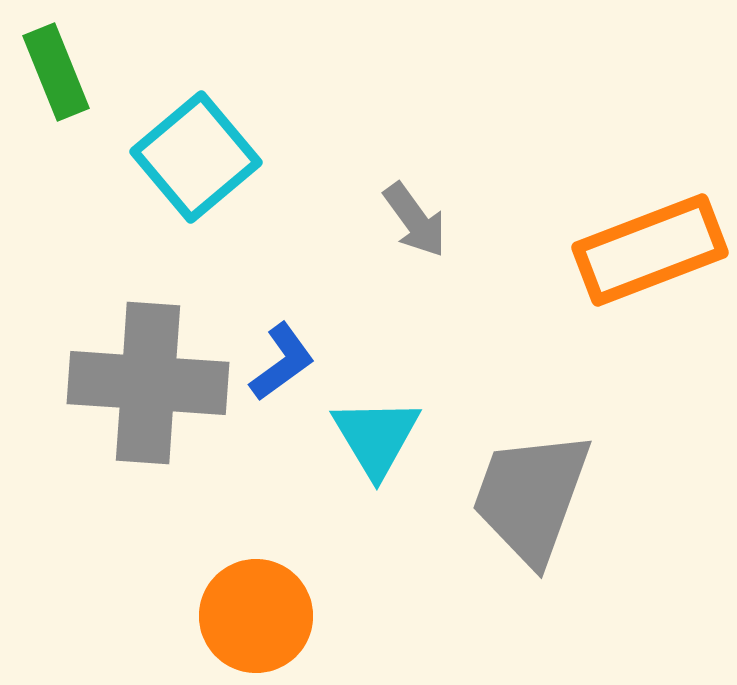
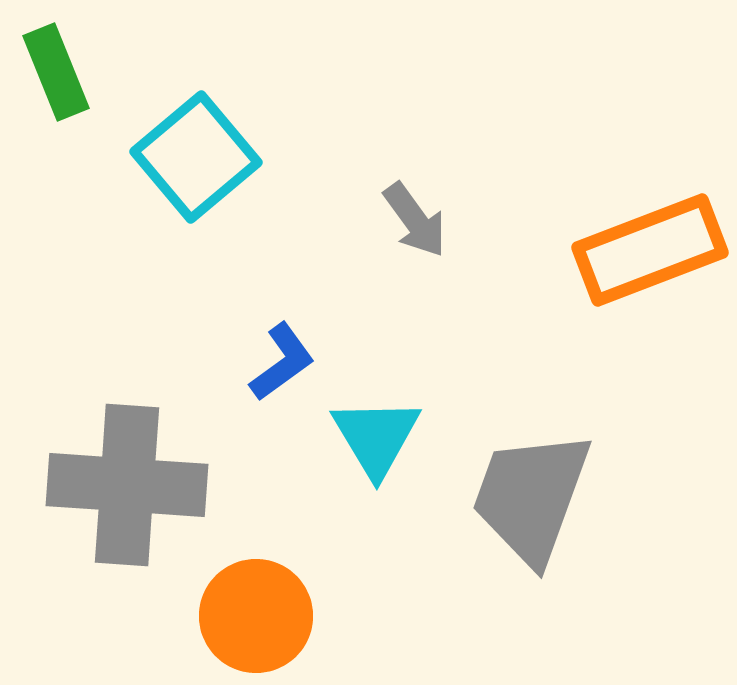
gray cross: moved 21 px left, 102 px down
